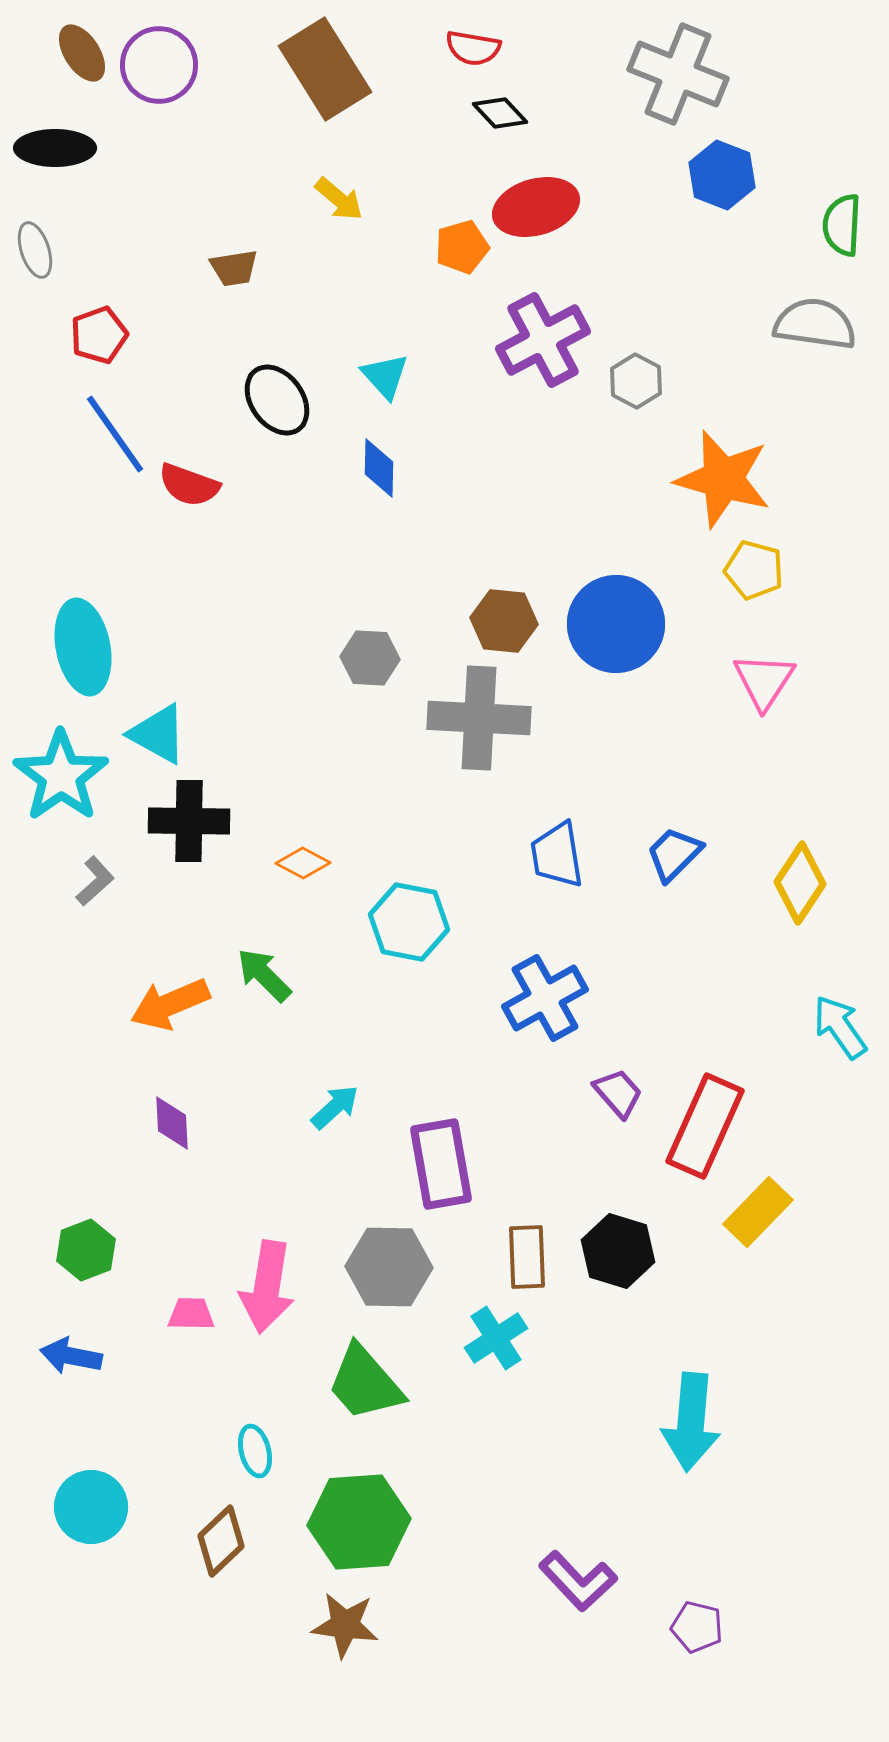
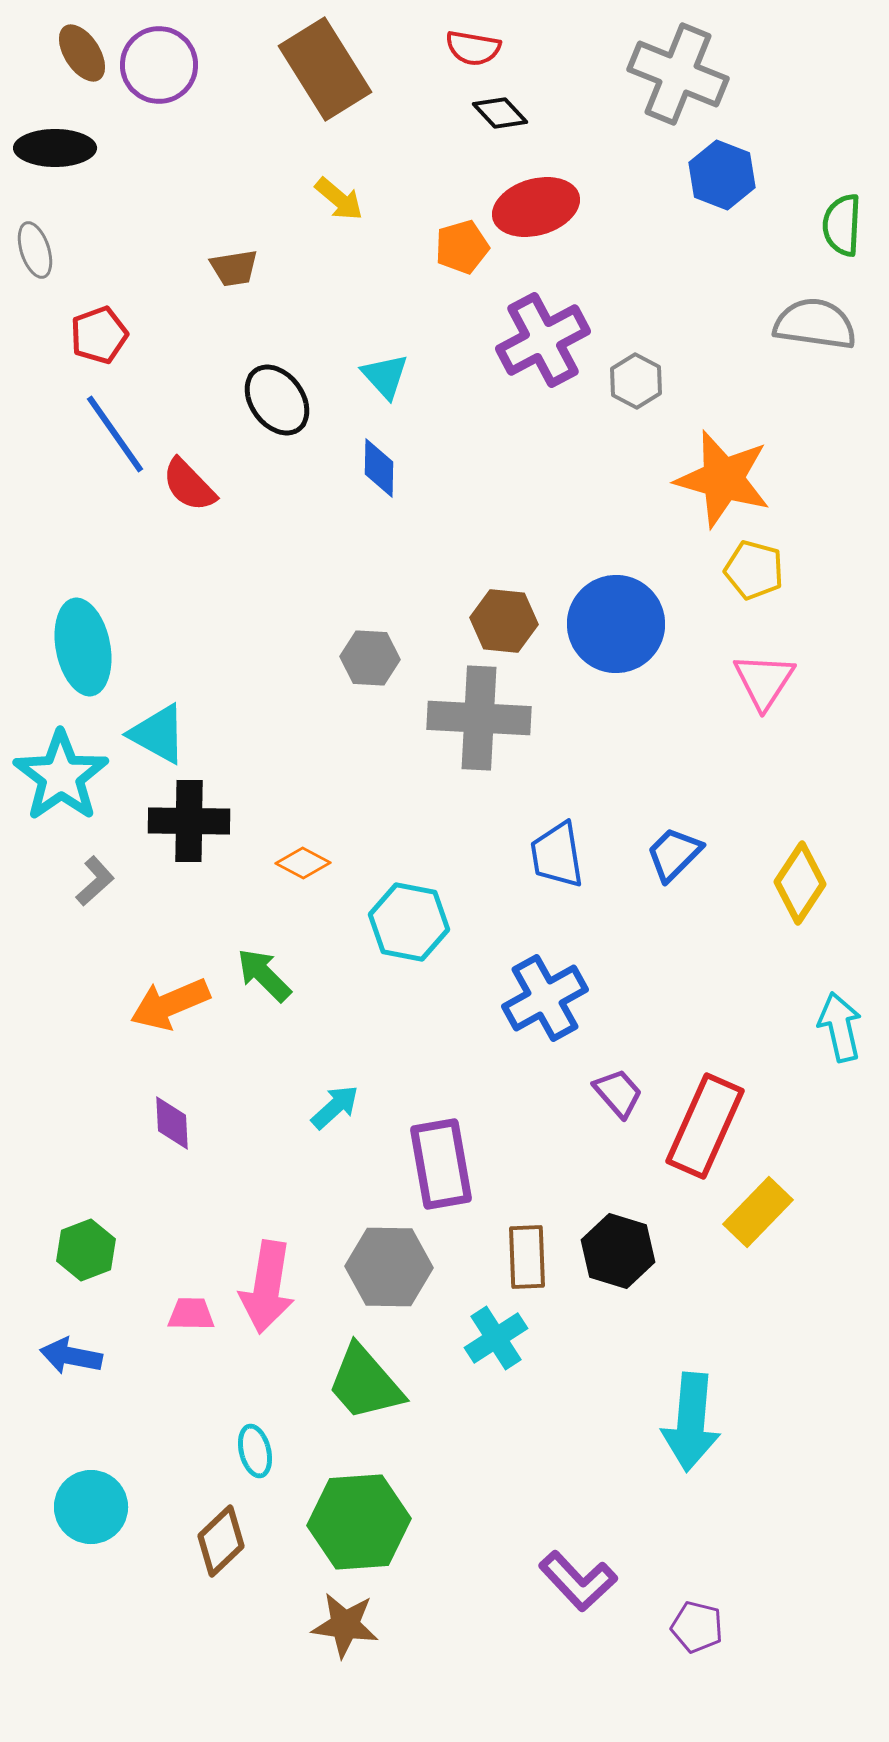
red semicircle at (189, 485): rotated 26 degrees clockwise
cyan arrow at (840, 1027): rotated 22 degrees clockwise
